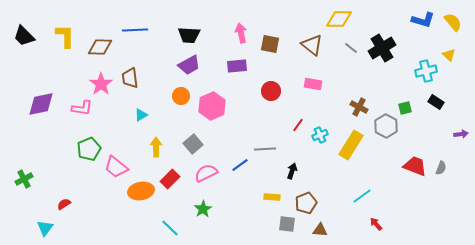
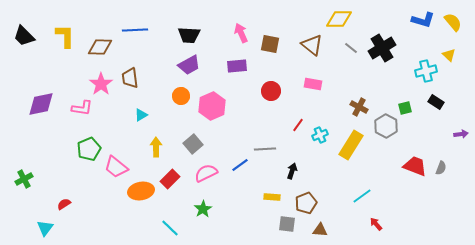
pink arrow at (241, 33): rotated 12 degrees counterclockwise
